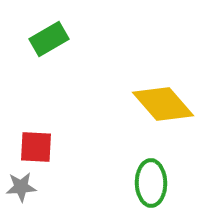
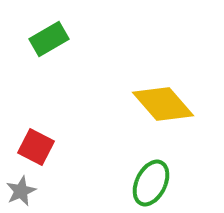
red square: rotated 24 degrees clockwise
green ellipse: rotated 27 degrees clockwise
gray star: moved 4 px down; rotated 20 degrees counterclockwise
